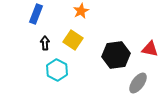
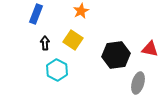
gray ellipse: rotated 20 degrees counterclockwise
